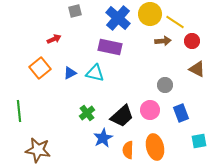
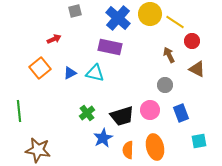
brown arrow: moved 6 px right, 14 px down; rotated 112 degrees counterclockwise
black trapezoid: rotated 25 degrees clockwise
